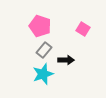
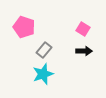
pink pentagon: moved 16 px left, 1 px down
black arrow: moved 18 px right, 9 px up
